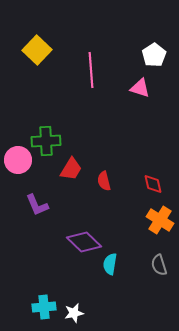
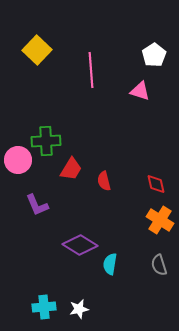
pink triangle: moved 3 px down
red diamond: moved 3 px right
purple diamond: moved 4 px left, 3 px down; rotated 12 degrees counterclockwise
white star: moved 5 px right, 4 px up
